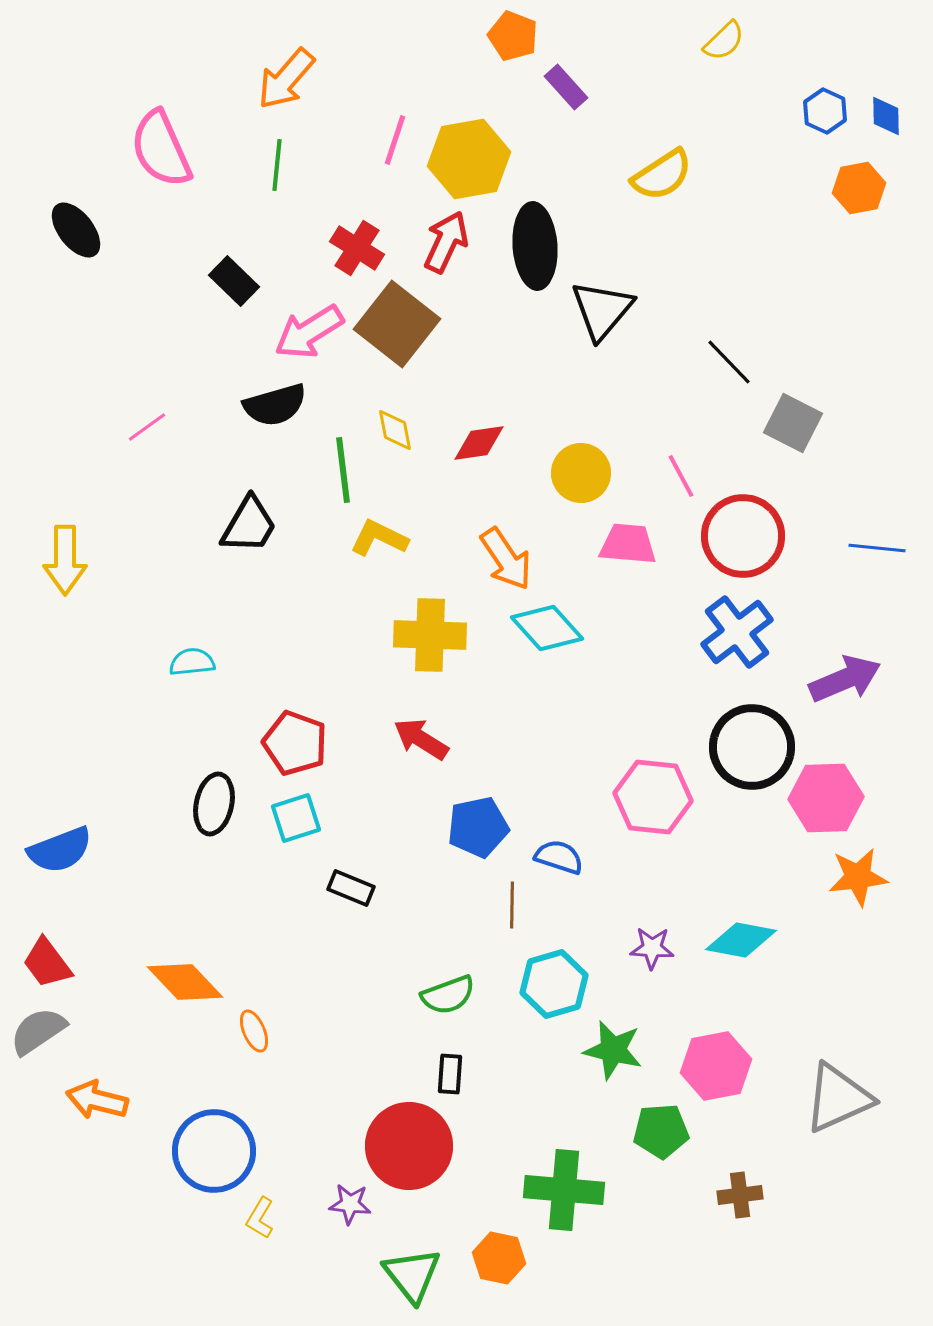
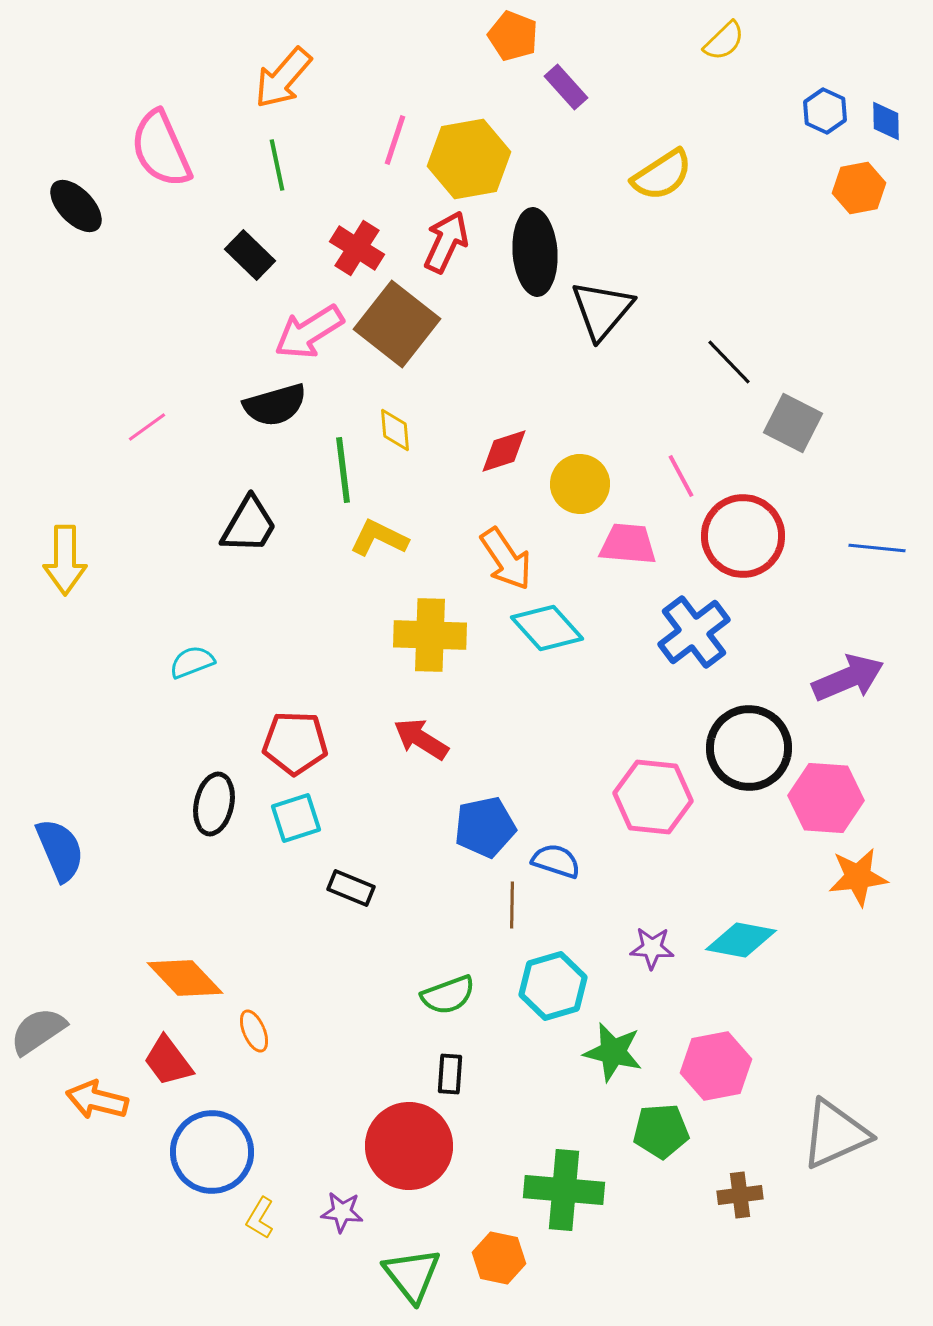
orange arrow at (286, 79): moved 3 px left, 1 px up
blue diamond at (886, 116): moved 5 px down
green line at (277, 165): rotated 18 degrees counterclockwise
black ellipse at (76, 230): moved 24 px up; rotated 6 degrees counterclockwise
black ellipse at (535, 246): moved 6 px down
black rectangle at (234, 281): moved 16 px right, 26 px up
yellow diamond at (395, 430): rotated 6 degrees clockwise
red diamond at (479, 443): moved 25 px right, 8 px down; rotated 10 degrees counterclockwise
yellow circle at (581, 473): moved 1 px left, 11 px down
blue cross at (737, 632): moved 43 px left
cyan semicircle at (192, 662): rotated 15 degrees counterclockwise
purple arrow at (845, 679): moved 3 px right, 1 px up
red pentagon at (295, 743): rotated 18 degrees counterclockwise
black circle at (752, 747): moved 3 px left, 1 px down
pink hexagon at (826, 798): rotated 6 degrees clockwise
blue pentagon at (478, 827): moved 7 px right
blue semicircle at (60, 850): rotated 92 degrees counterclockwise
blue semicircle at (559, 857): moved 3 px left, 4 px down
red trapezoid at (47, 963): moved 121 px right, 98 px down
orange diamond at (185, 982): moved 4 px up
cyan hexagon at (554, 984): moved 1 px left, 2 px down
green star at (613, 1050): moved 2 px down
gray triangle at (838, 1098): moved 3 px left, 36 px down
blue circle at (214, 1151): moved 2 px left, 1 px down
purple star at (350, 1204): moved 8 px left, 8 px down
